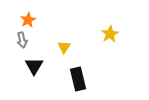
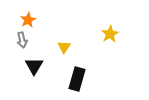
black rectangle: moved 1 px left; rotated 30 degrees clockwise
